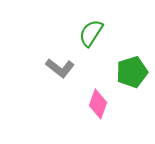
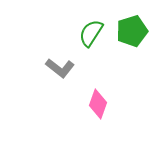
green pentagon: moved 41 px up
